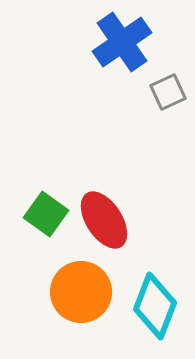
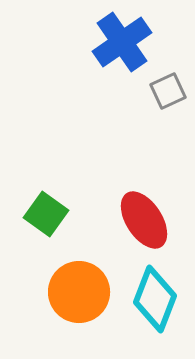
gray square: moved 1 px up
red ellipse: moved 40 px right
orange circle: moved 2 px left
cyan diamond: moved 7 px up
